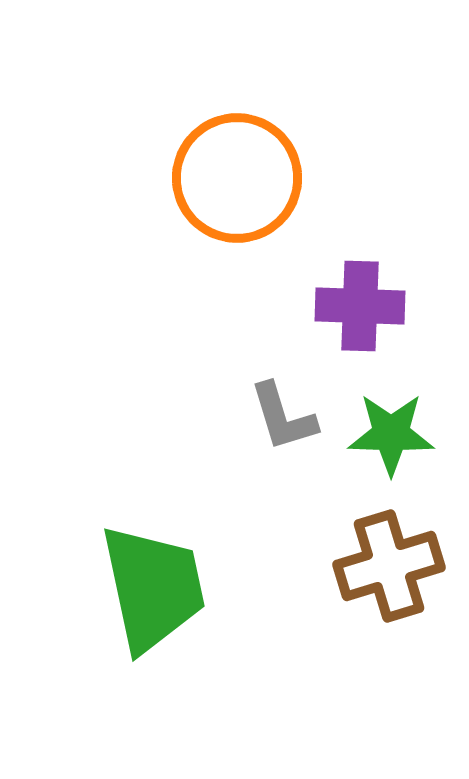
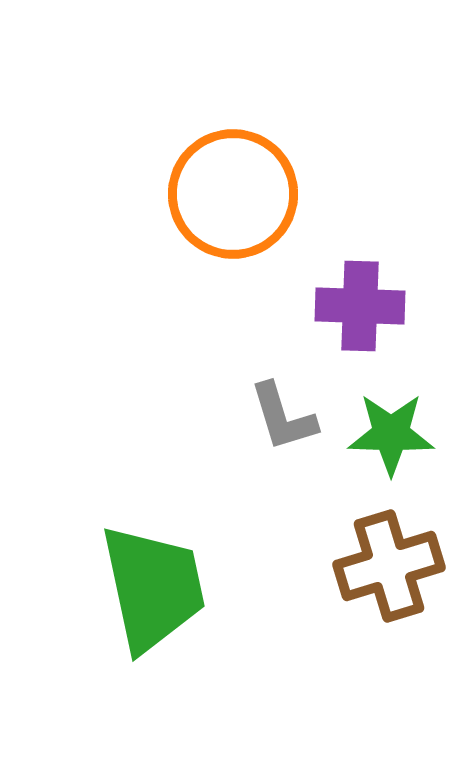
orange circle: moved 4 px left, 16 px down
